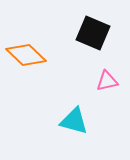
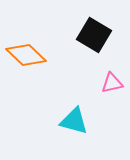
black square: moved 1 px right, 2 px down; rotated 8 degrees clockwise
pink triangle: moved 5 px right, 2 px down
